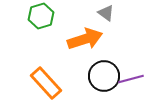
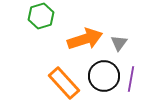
gray triangle: moved 13 px right, 30 px down; rotated 30 degrees clockwise
purple line: rotated 65 degrees counterclockwise
orange rectangle: moved 18 px right
